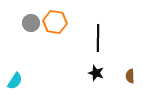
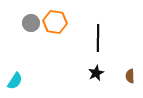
black star: rotated 28 degrees clockwise
